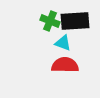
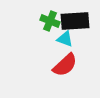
cyan triangle: moved 2 px right, 4 px up
red semicircle: rotated 136 degrees clockwise
